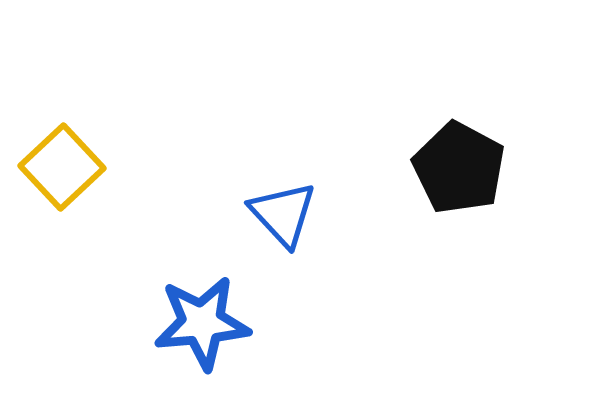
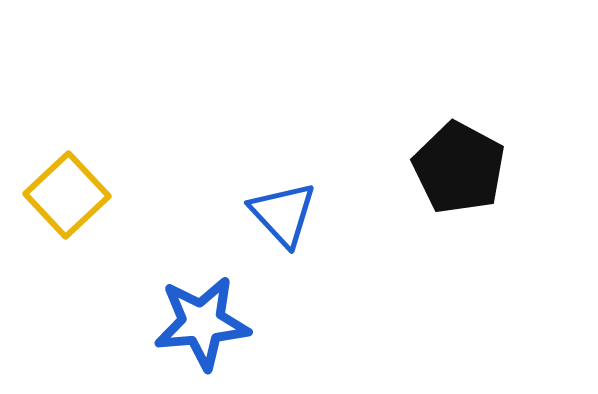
yellow square: moved 5 px right, 28 px down
